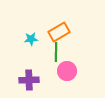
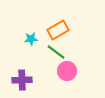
orange rectangle: moved 1 px left, 2 px up
green line: rotated 54 degrees counterclockwise
purple cross: moved 7 px left
